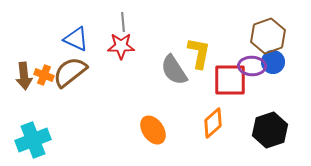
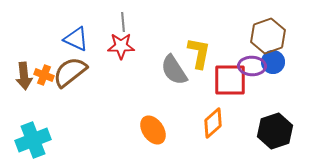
black hexagon: moved 5 px right, 1 px down
